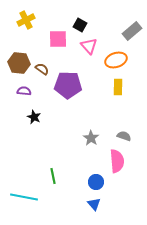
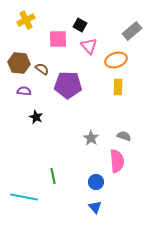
black star: moved 2 px right
blue triangle: moved 1 px right, 3 px down
